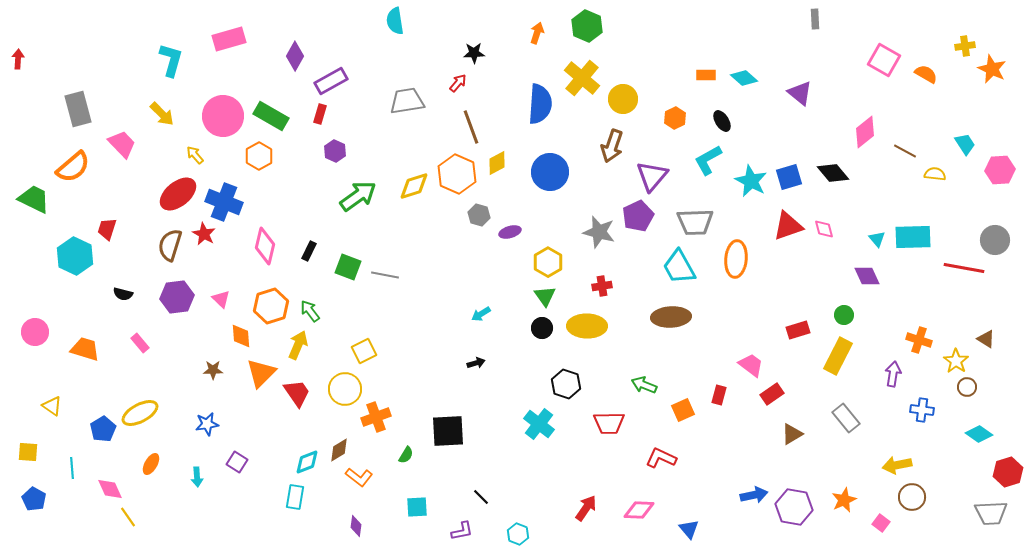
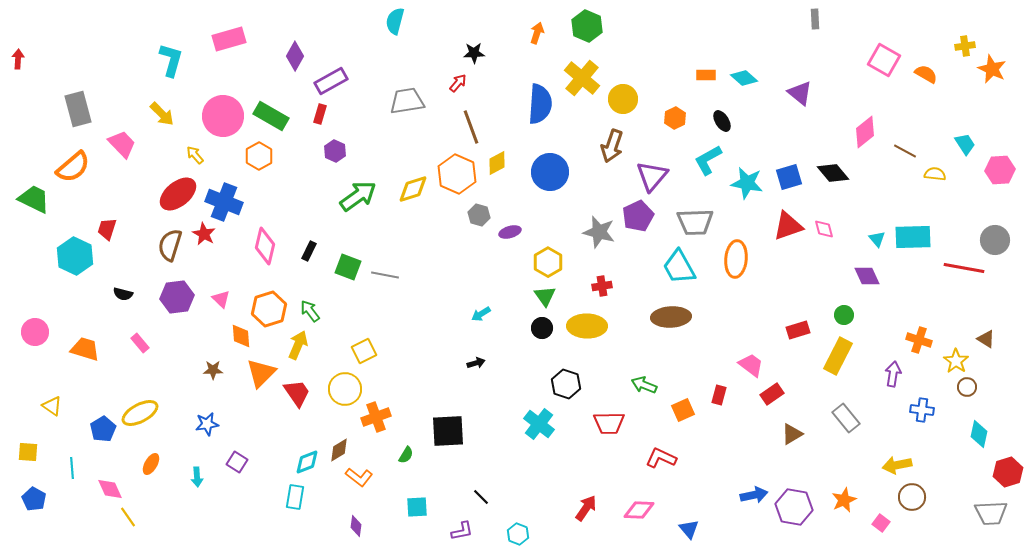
cyan semicircle at (395, 21): rotated 24 degrees clockwise
cyan star at (751, 181): moved 4 px left, 2 px down; rotated 16 degrees counterclockwise
yellow diamond at (414, 186): moved 1 px left, 3 px down
orange hexagon at (271, 306): moved 2 px left, 3 px down
cyan diamond at (979, 434): rotated 68 degrees clockwise
